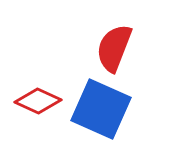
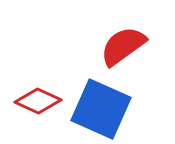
red semicircle: moved 9 px right, 2 px up; rotated 33 degrees clockwise
